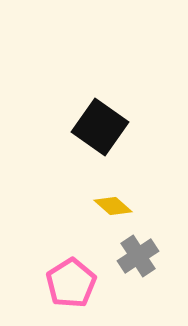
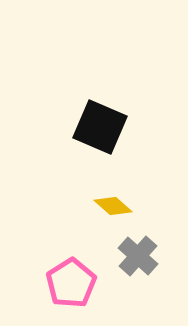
black square: rotated 12 degrees counterclockwise
gray cross: rotated 15 degrees counterclockwise
